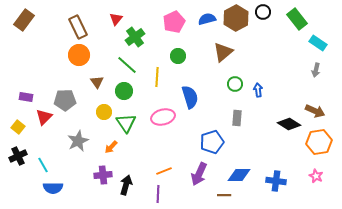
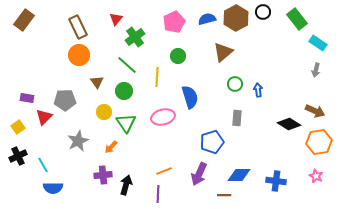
purple rectangle at (26, 97): moved 1 px right, 1 px down
yellow square at (18, 127): rotated 16 degrees clockwise
